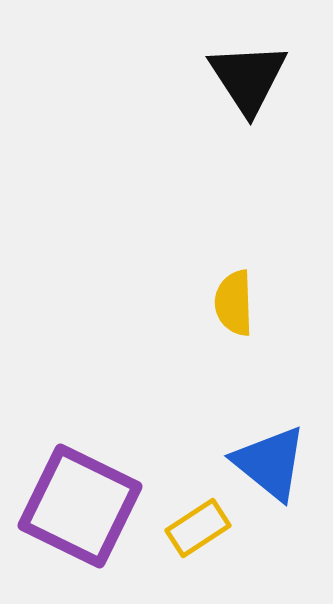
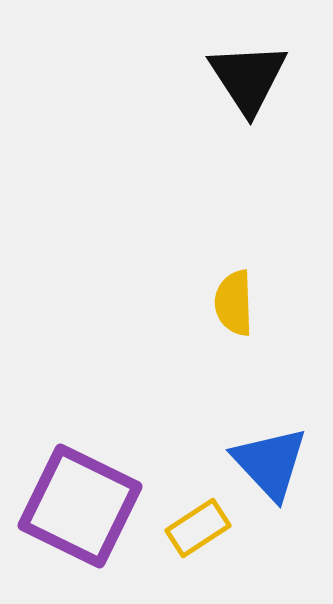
blue triangle: rotated 8 degrees clockwise
